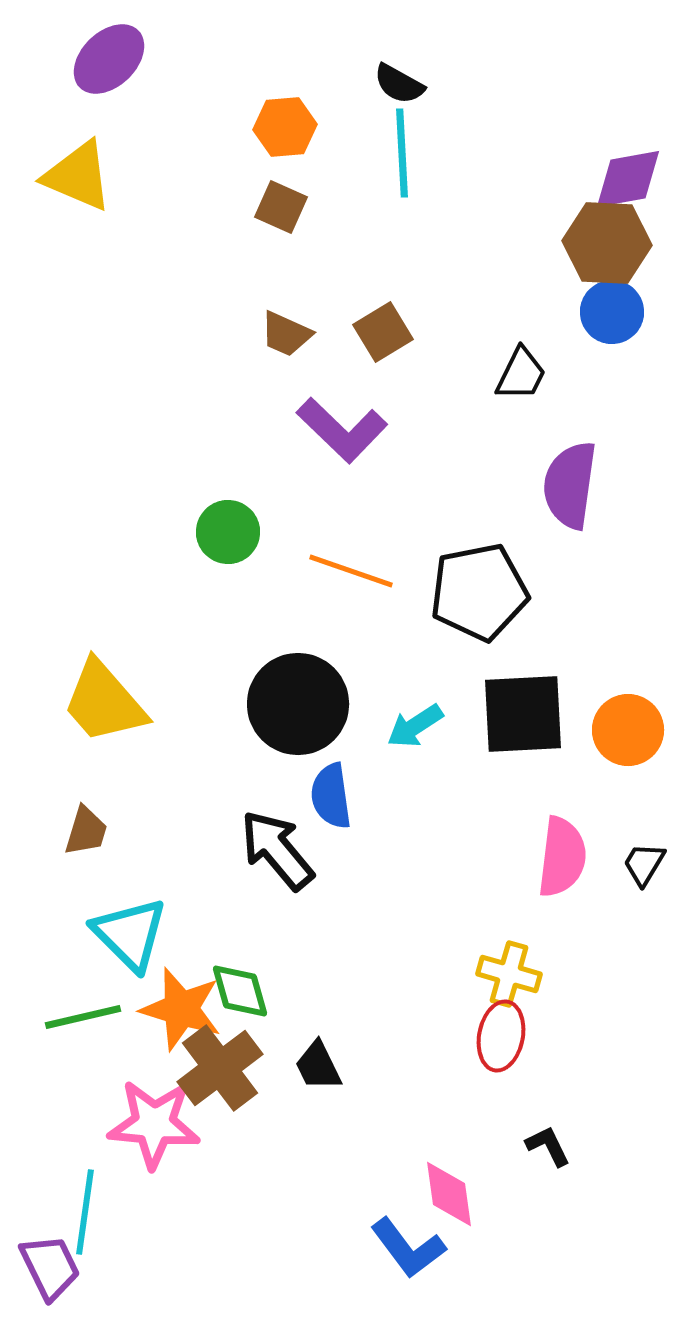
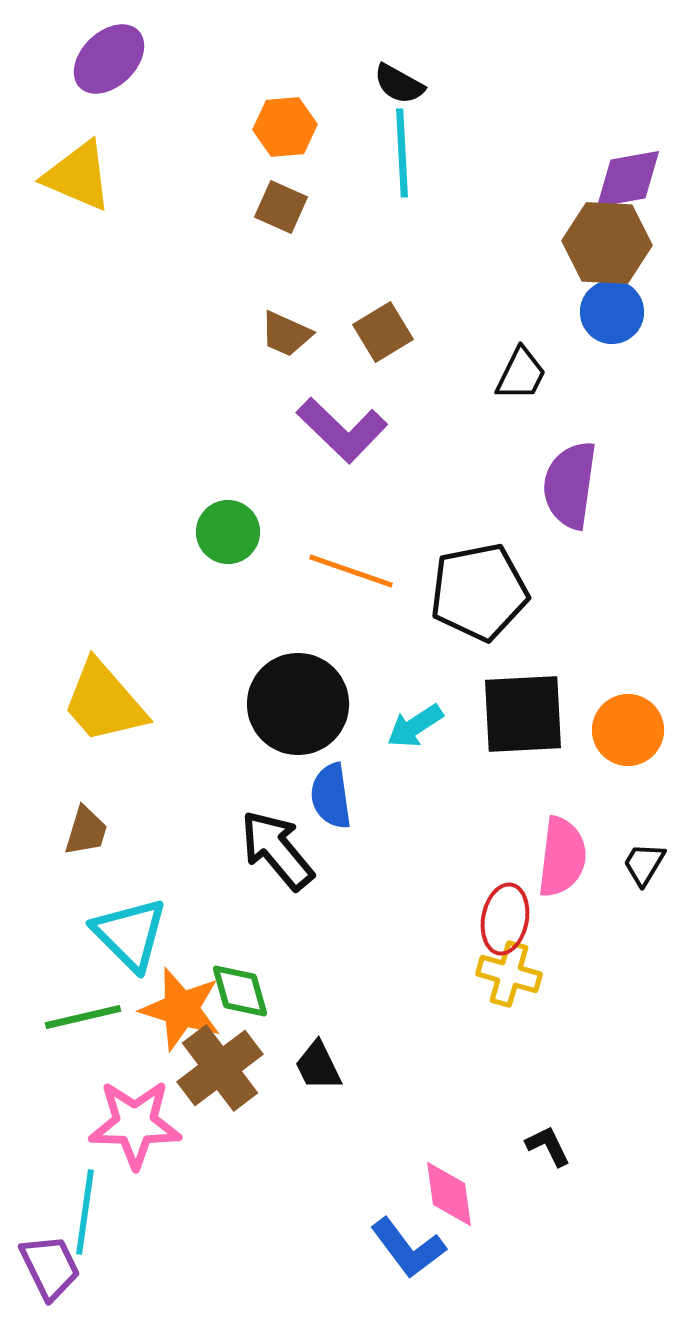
red ellipse at (501, 1036): moved 4 px right, 117 px up
pink star at (154, 1124): moved 19 px left; rotated 4 degrees counterclockwise
